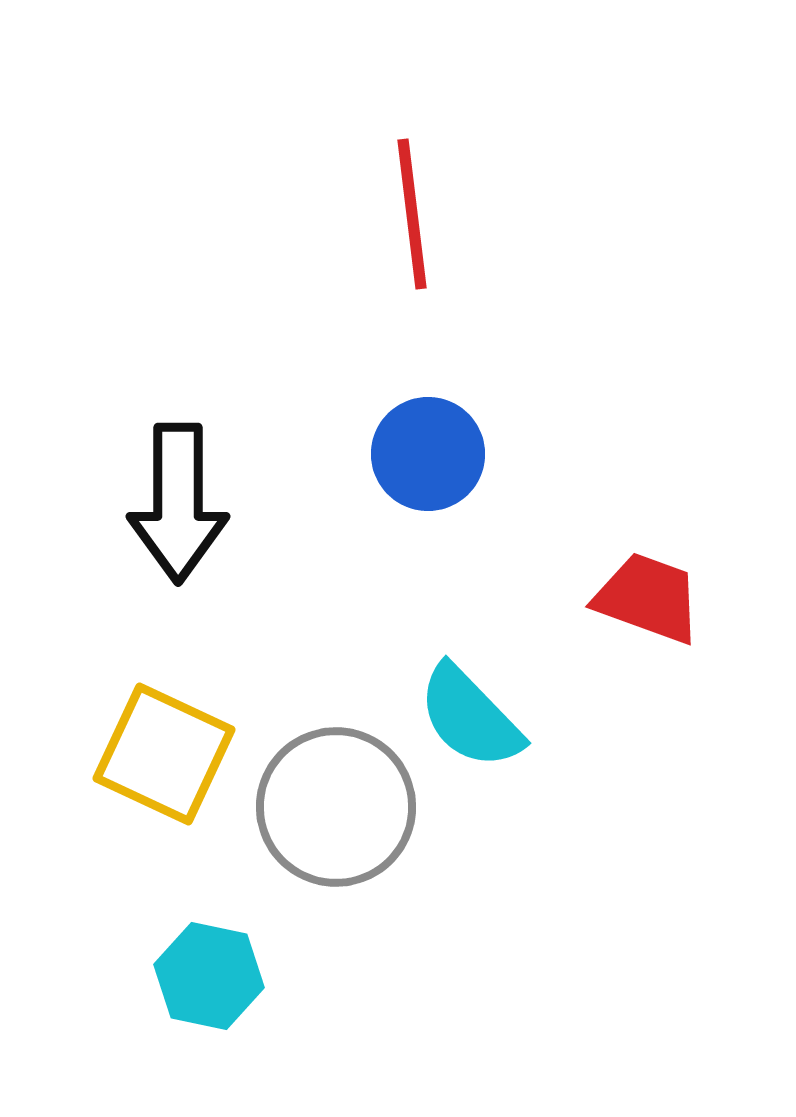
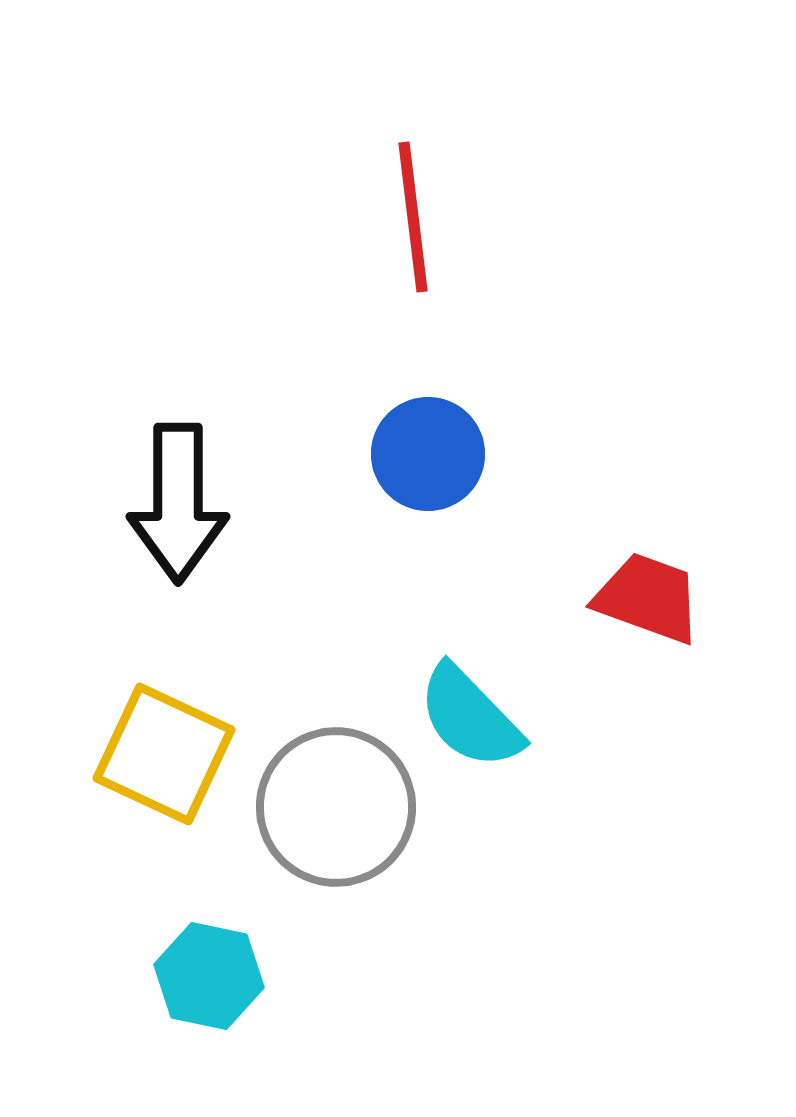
red line: moved 1 px right, 3 px down
